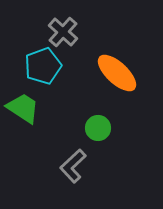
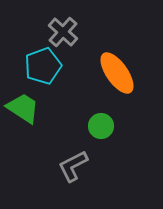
orange ellipse: rotated 12 degrees clockwise
green circle: moved 3 px right, 2 px up
gray L-shape: rotated 16 degrees clockwise
